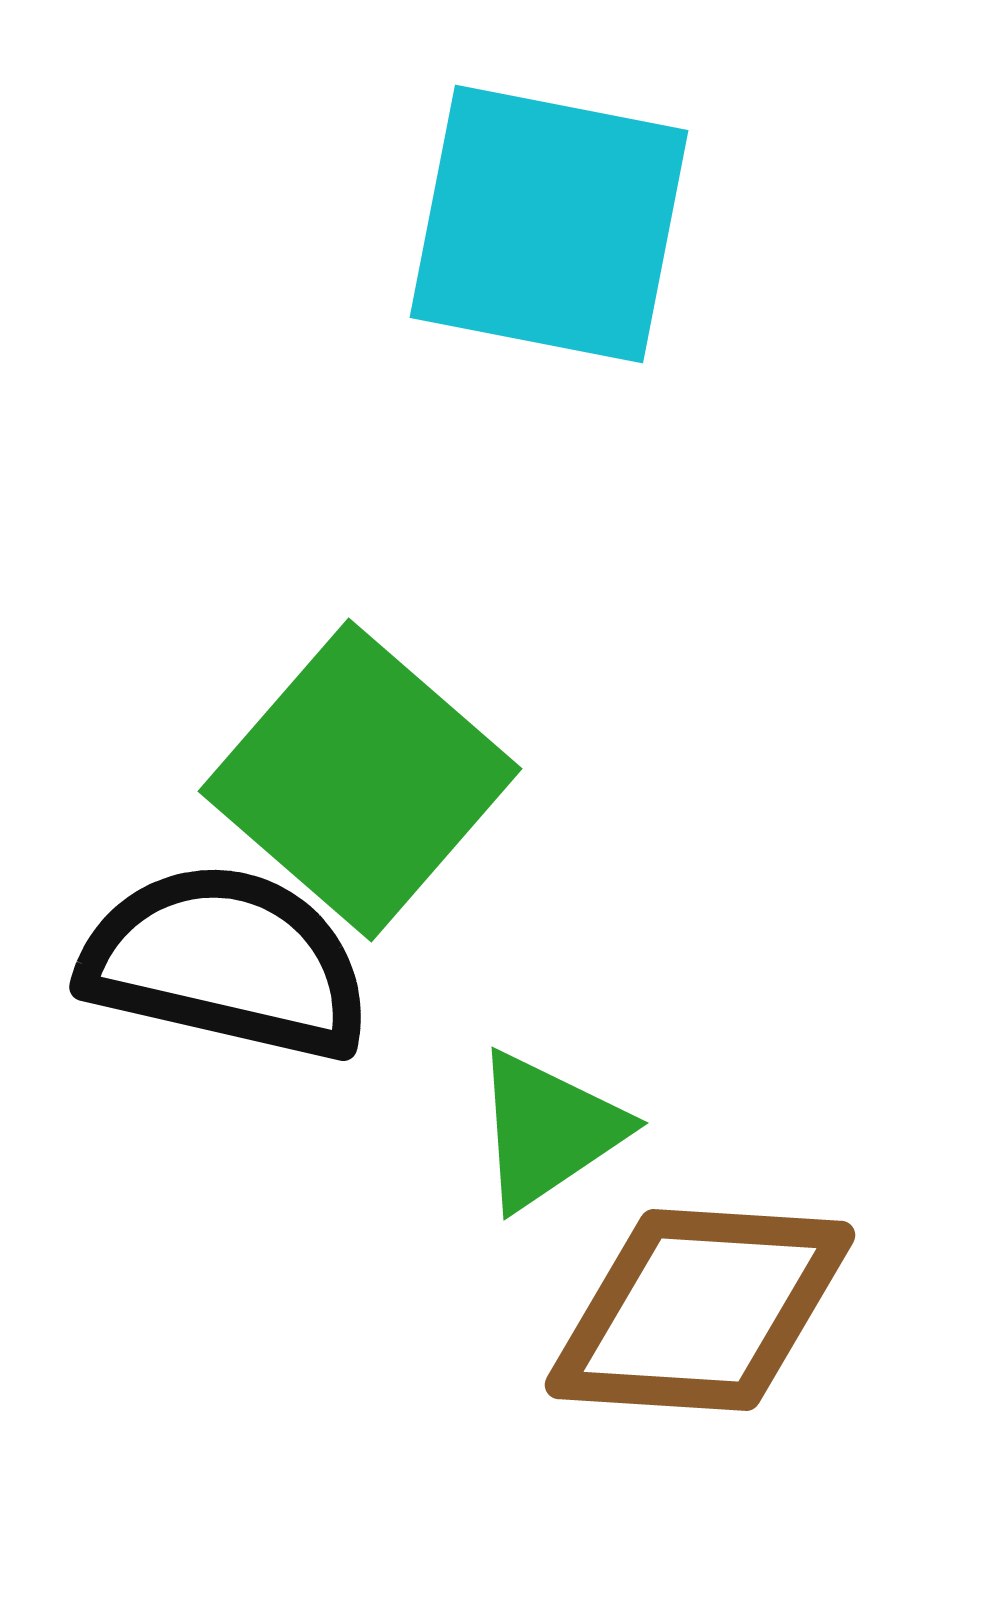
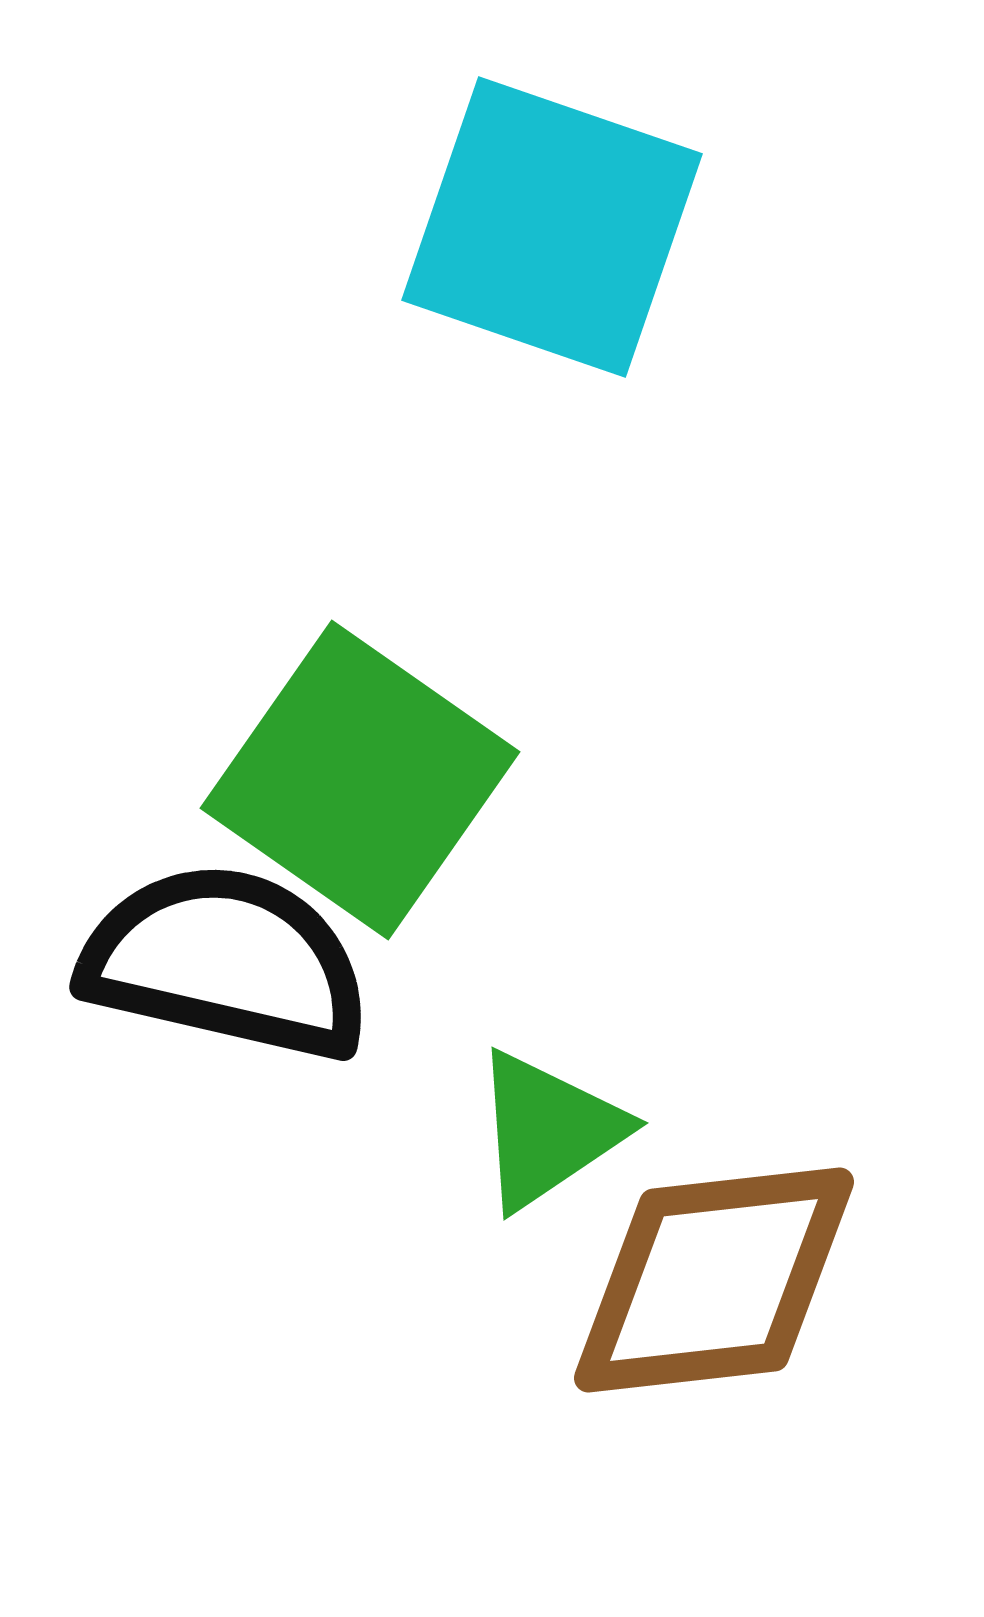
cyan square: moved 3 px right, 3 px down; rotated 8 degrees clockwise
green square: rotated 6 degrees counterclockwise
brown diamond: moved 14 px right, 30 px up; rotated 10 degrees counterclockwise
